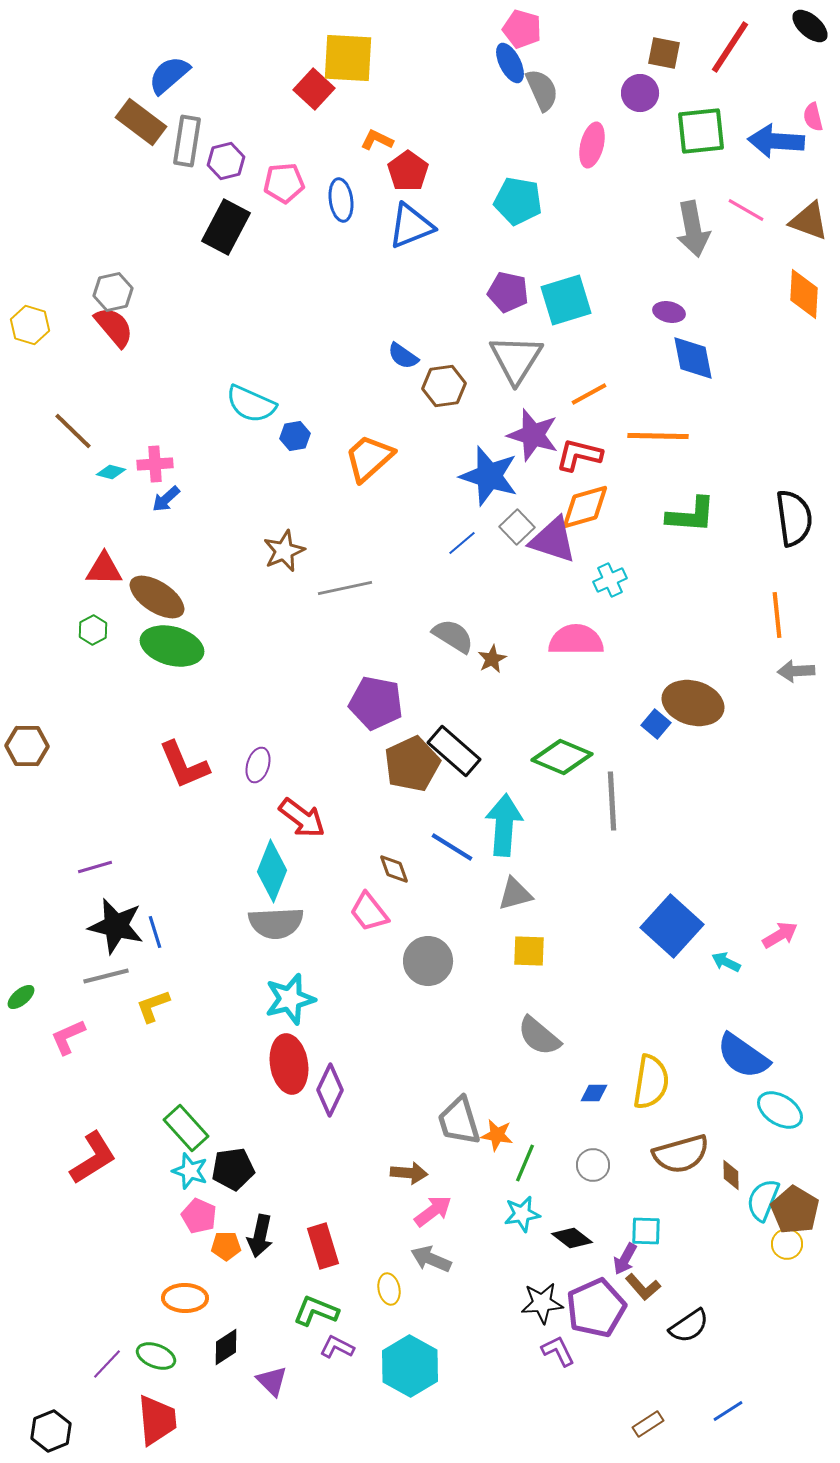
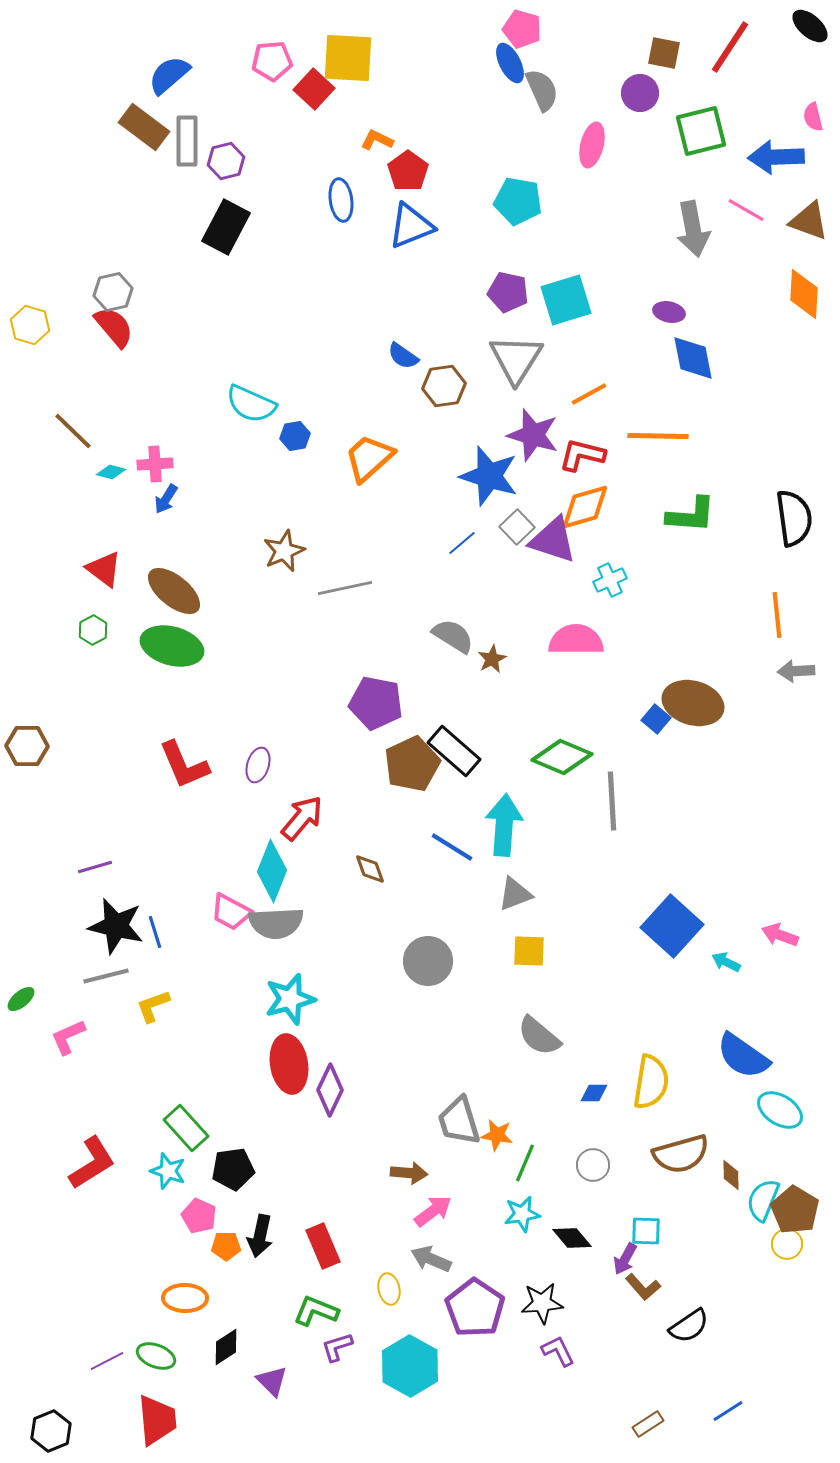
brown rectangle at (141, 122): moved 3 px right, 5 px down
green square at (701, 131): rotated 8 degrees counterclockwise
gray rectangle at (187, 141): rotated 9 degrees counterclockwise
blue arrow at (776, 141): moved 16 px down; rotated 6 degrees counterclockwise
pink pentagon at (284, 183): moved 12 px left, 122 px up
red L-shape at (579, 455): moved 3 px right
blue arrow at (166, 499): rotated 16 degrees counterclockwise
red triangle at (104, 569): rotated 36 degrees clockwise
brown ellipse at (157, 597): moved 17 px right, 6 px up; rotated 6 degrees clockwise
blue square at (656, 724): moved 5 px up
red arrow at (302, 818): rotated 87 degrees counterclockwise
brown diamond at (394, 869): moved 24 px left
gray triangle at (515, 894): rotated 6 degrees counterclockwise
pink trapezoid at (369, 912): moved 138 px left; rotated 24 degrees counterclockwise
pink arrow at (780, 935): rotated 129 degrees counterclockwise
green ellipse at (21, 997): moved 2 px down
red L-shape at (93, 1158): moved 1 px left, 5 px down
cyan star at (190, 1171): moved 22 px left
black diamond at (572, 1238): rotated 12 degrees clockwise
red rectangle at (323, 1246): rotated 6 degrees counterclockwise
purple pentagon at (596, 1308): moved 121 px left; rotated 14 degrees counterclockwise
purple L-shape at (337, 1347): rotated 44 degrees counterclockwise
purple line at (107, 1364): moved 3 px up; rotated 20 degrees clockwise
